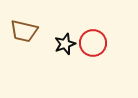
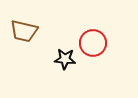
black star: moved 15 px down; rotated 25 degrees clockwise
